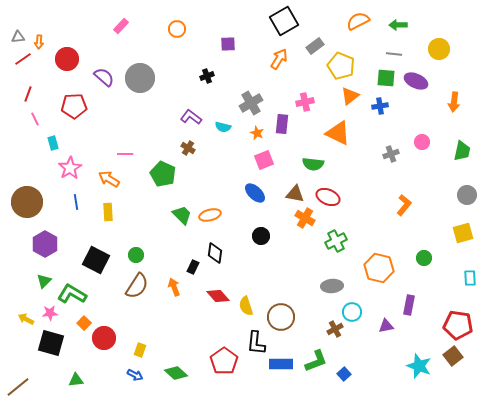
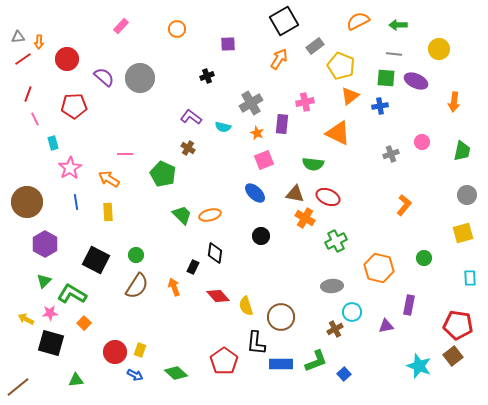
red circle at (104, 338): moved 11 px right, 14 px down
